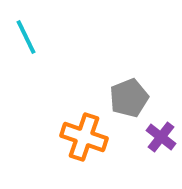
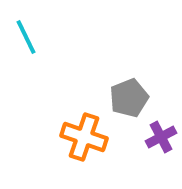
purple cross: rotated 24 degrees clockwise
